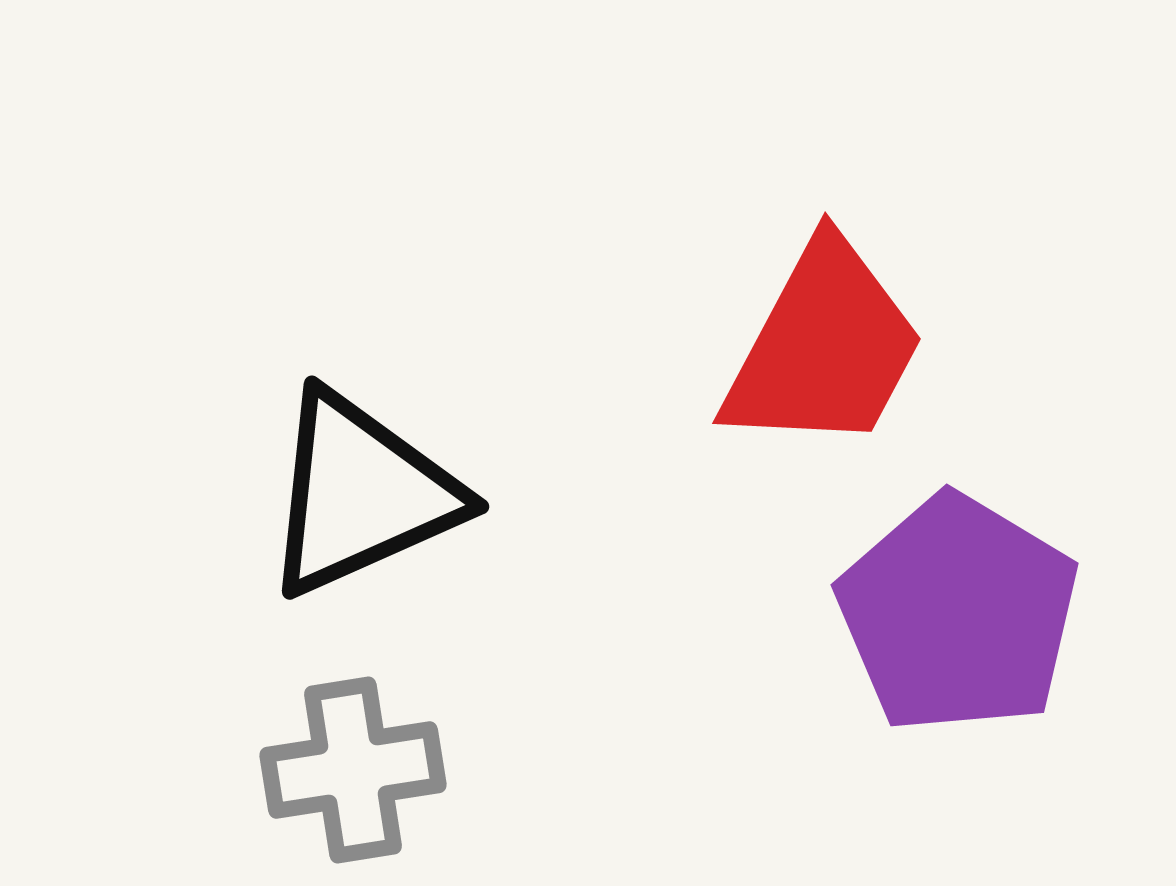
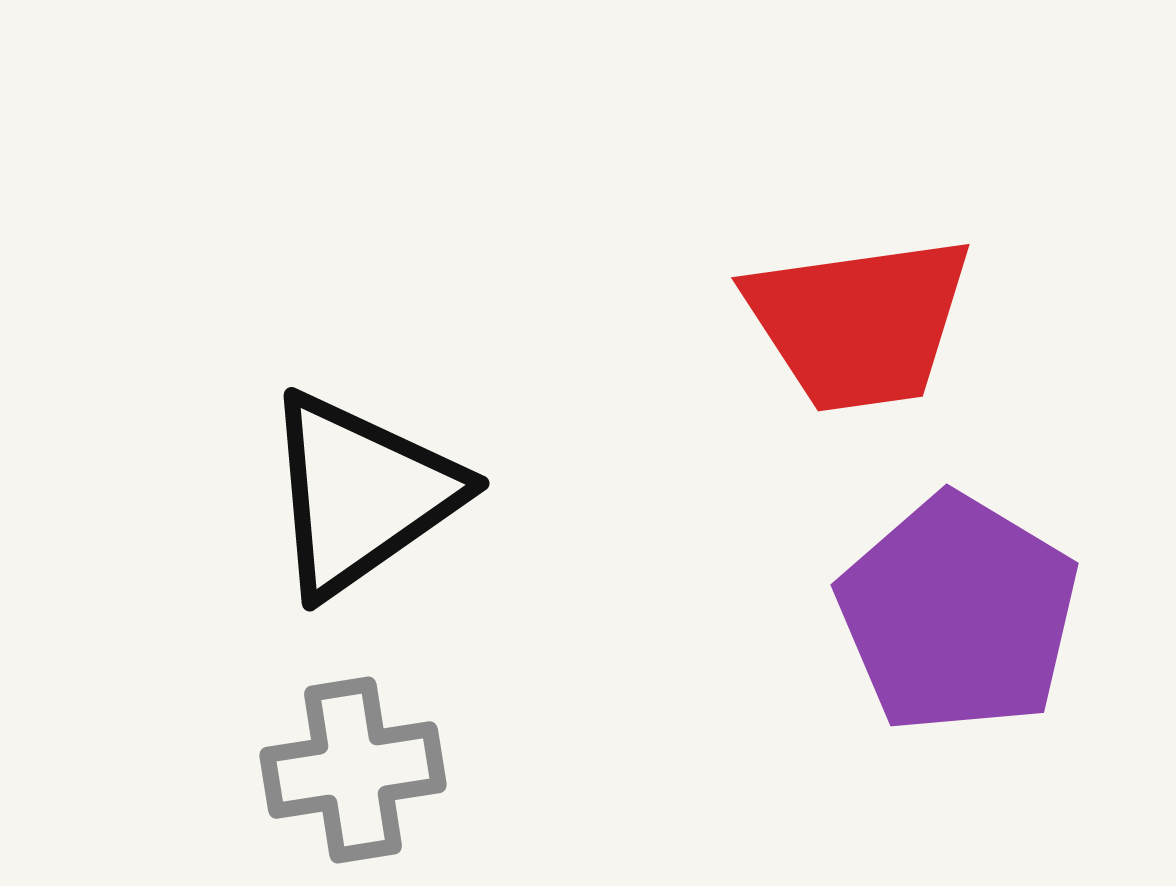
red trapezoid: moved 35 px right, 24 px up; rotated 54 degrees clockwise
black triangle: rotated 11 degrees counterclockwise
